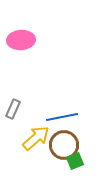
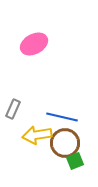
pink ellipse: moved 13 px right, 4 px down; rotated 24 degrees counterclockwise
blue line: rotated 24 degrees clockwise
yellow arrow: moved 1 px right, 3 px up; rotated 148 degrees counterclockwise
brown circle: moved 1 px right, 2 px up
